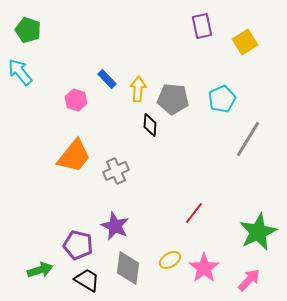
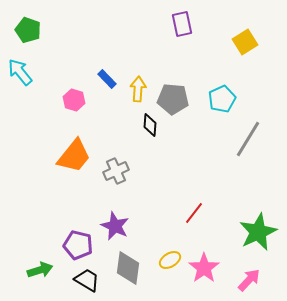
purple rectangle: moved 20 px left, 2 px up
pink hexagon: moved 2 px left
